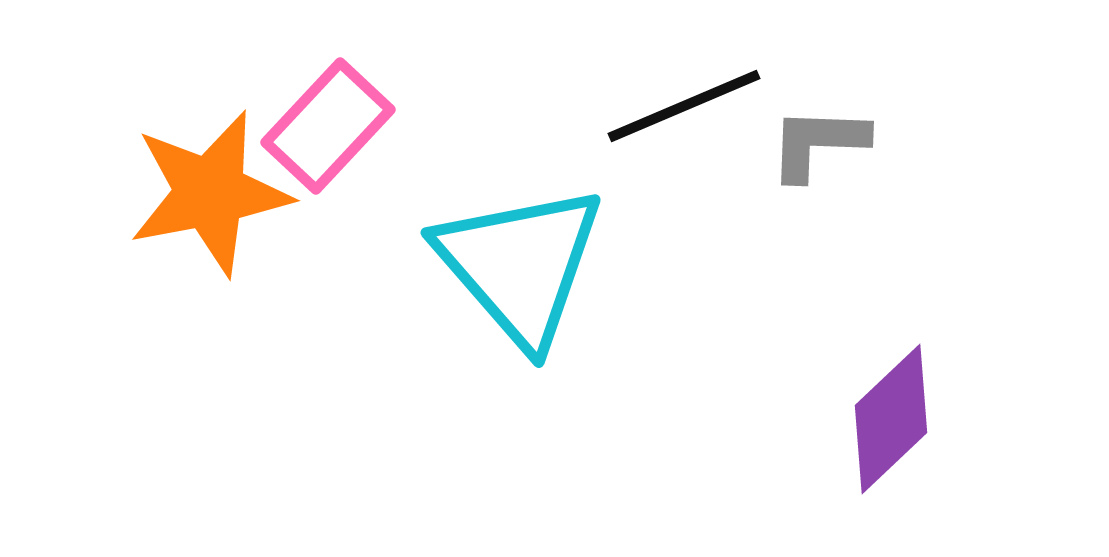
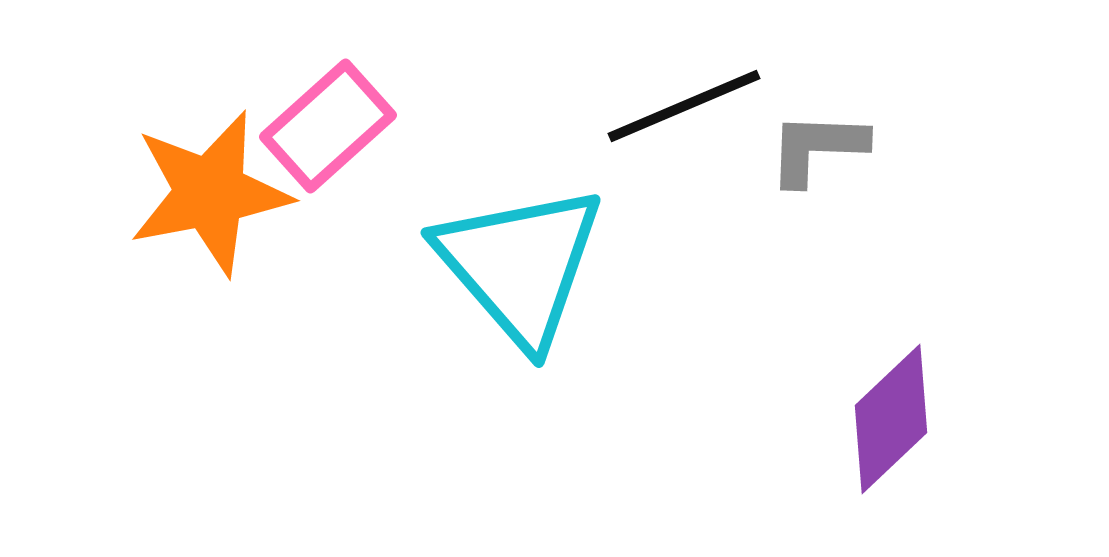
pink rectangle: rotated 5 degrees clockwise
gray L-shape: moved 1 px left, 5 px down
